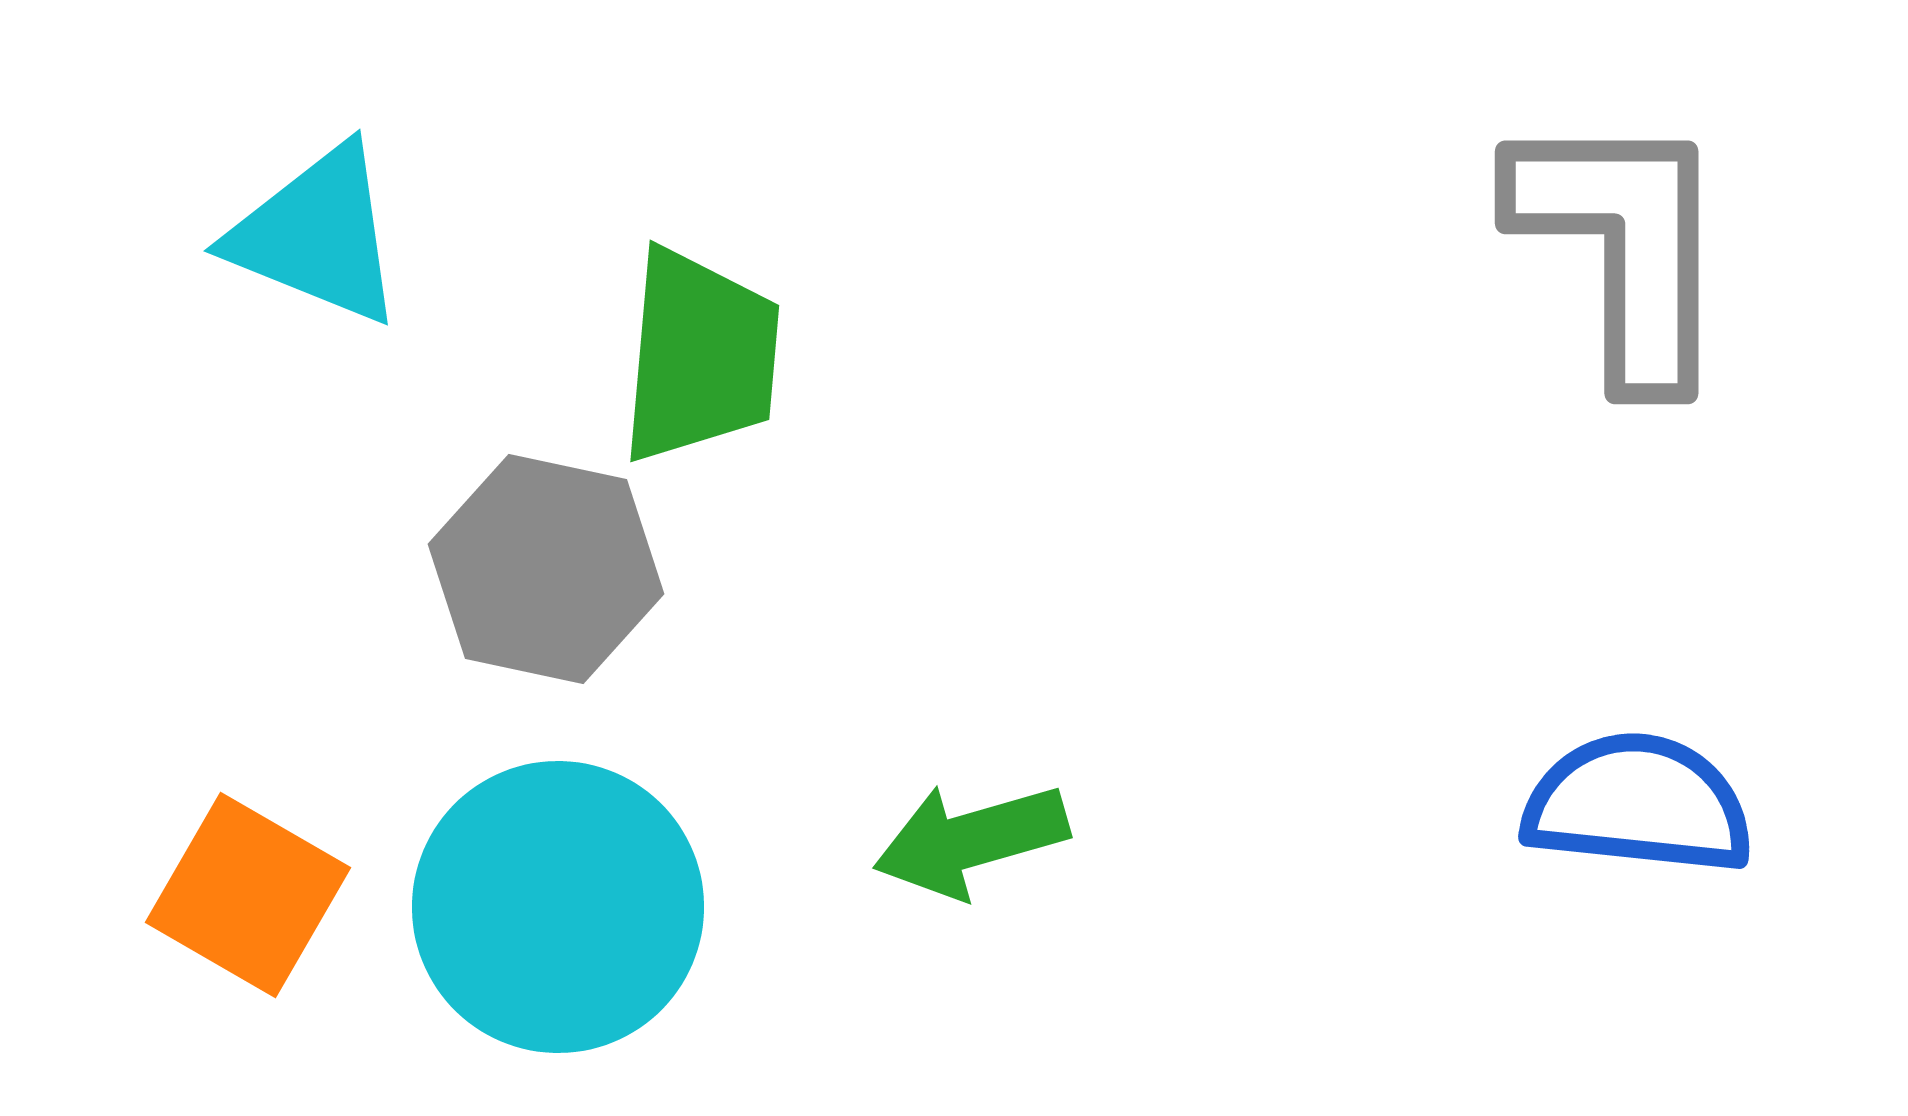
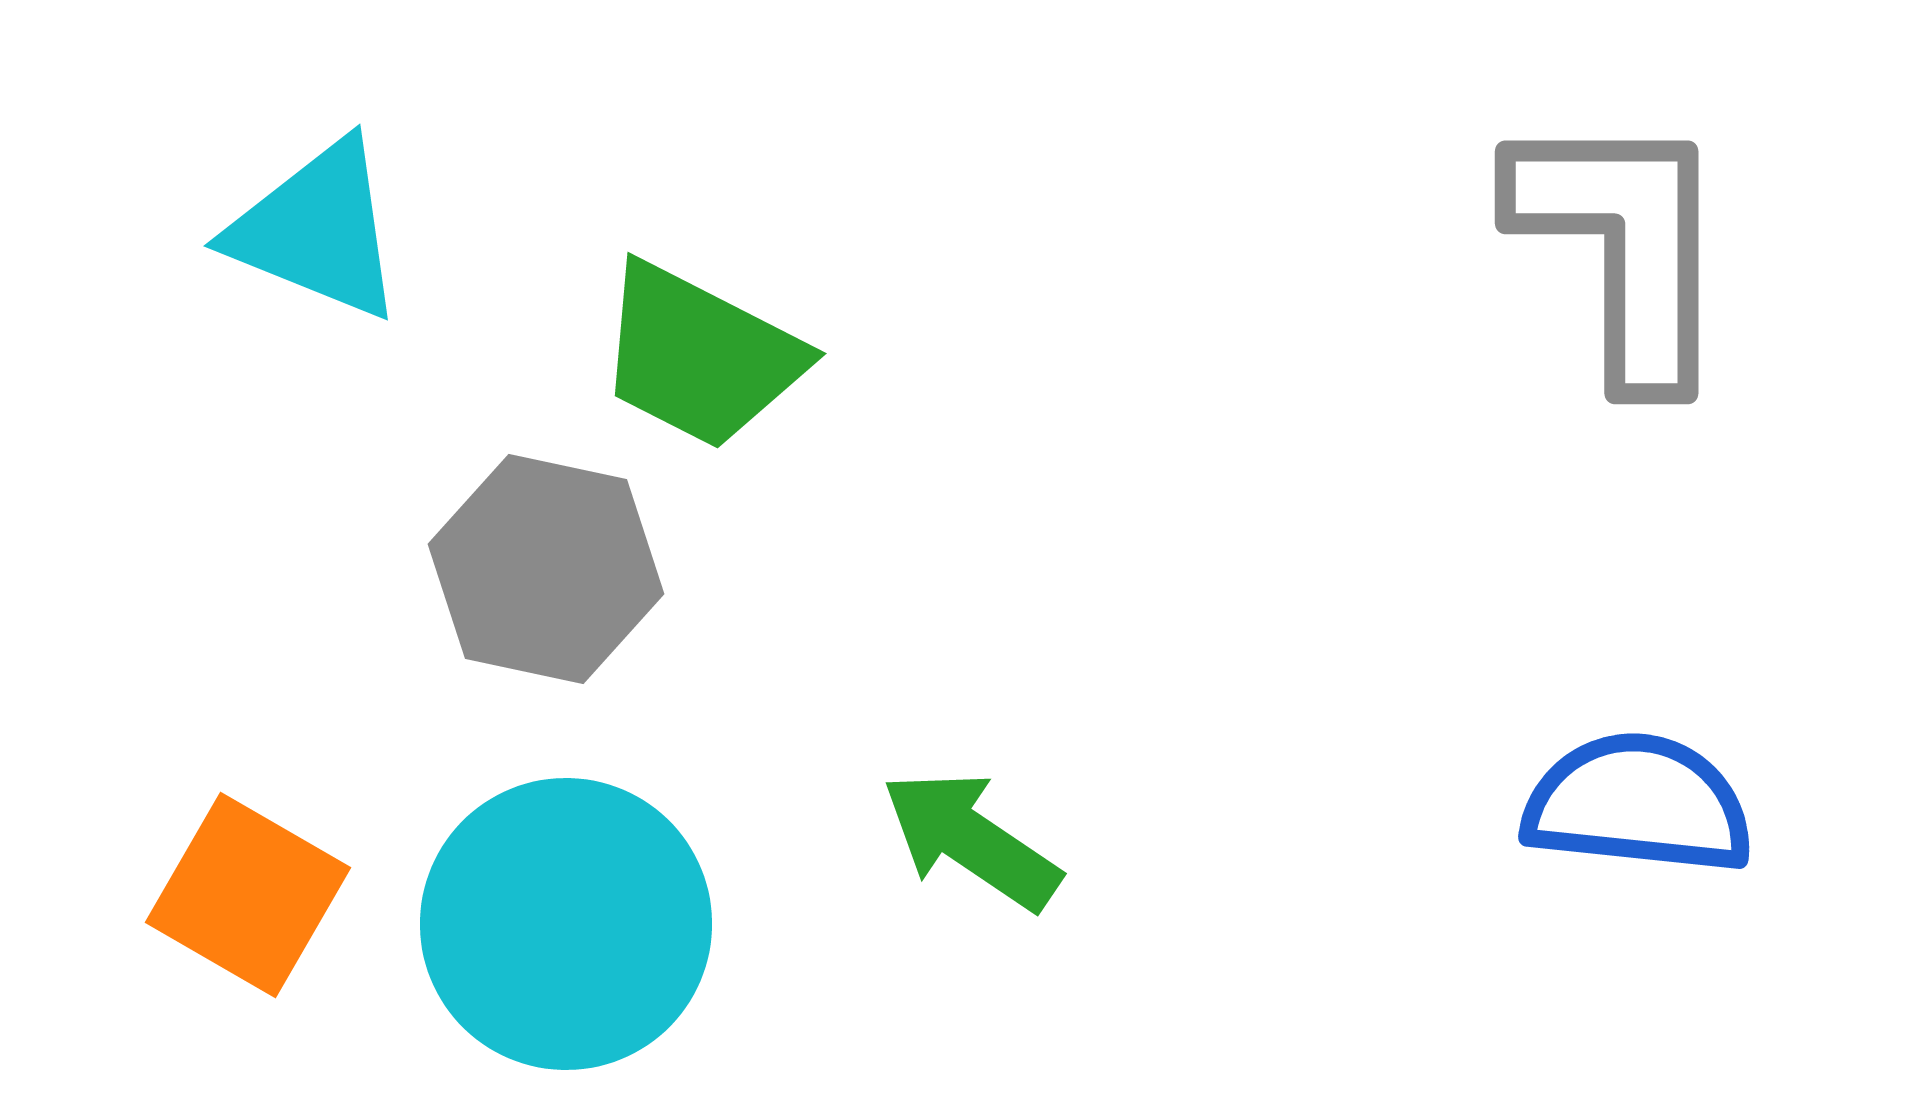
cyan triangle: moved 5 px up
green trapezoid: rotated 112 degrees clockwise
green arrow: rotated 50 degrees clockwise
cyan circle: moved 8 px right, 17 px down
